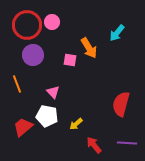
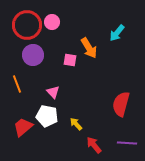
yellow arrow: rotated 88 degrees clockwise
